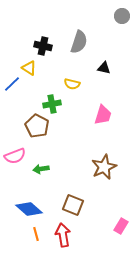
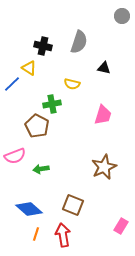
orange line: rotated 32 degrees clockwise
